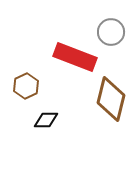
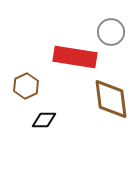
red rectangle: rotated 12 degrees counterclockwise
brown diamond: rotated 21 degrees counterclockwise
black diamond: moved 2 px left
